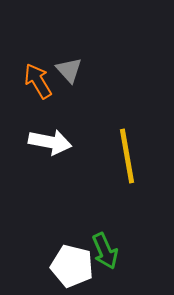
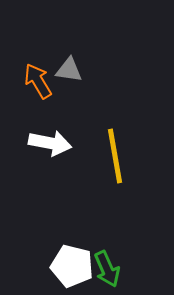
gray triangle: rotated 40 degrees counterclockwise
white arrow: moved 1 px down
yellow line: moved 12 px left
green arrow: moved 2 px right, 18 px down
